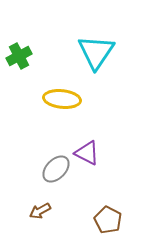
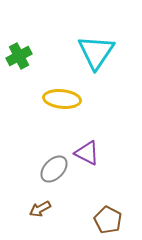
gray ellipse: moved 2 px left
brown arrow: moved 2 px up
